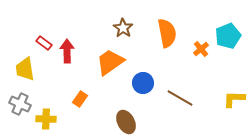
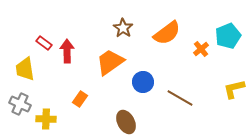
orange semicircle: rotated 64 degrees clockwise
blue circle: moved 1 px up
yellow L-shape: moved 10 px up; rotated 15 degrees counterclockwise
